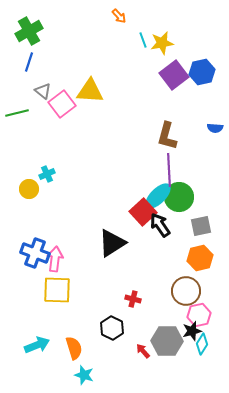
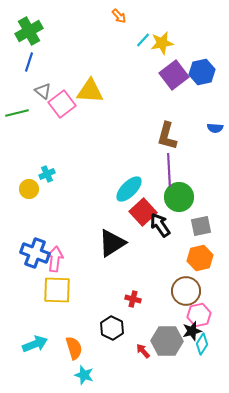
cyan line: rotated 63 degrees clockwise
cyan ellipse: moved 29 px left, 7 px up
cyan arrow: moved 2 px left, 1 px up
